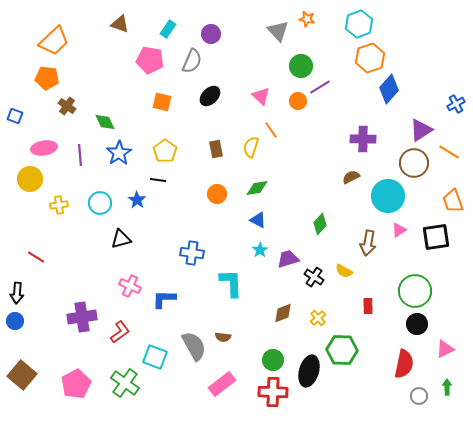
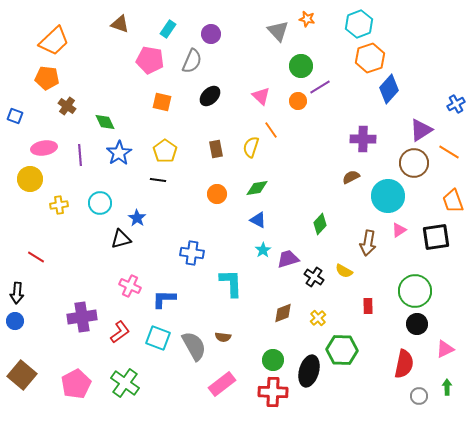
blue star at (137, 200): moved 18 px down
cyan star at (260, 250): moved 3 px right
cyan square at (155, 357): moved 3 px right, 19 px up
